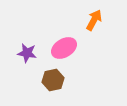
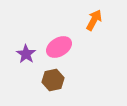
pink ellipse: moved 5 px left, 1 px up
purple star: moved 1 px left, 1 px down; rotated 24 degrees clockwise
